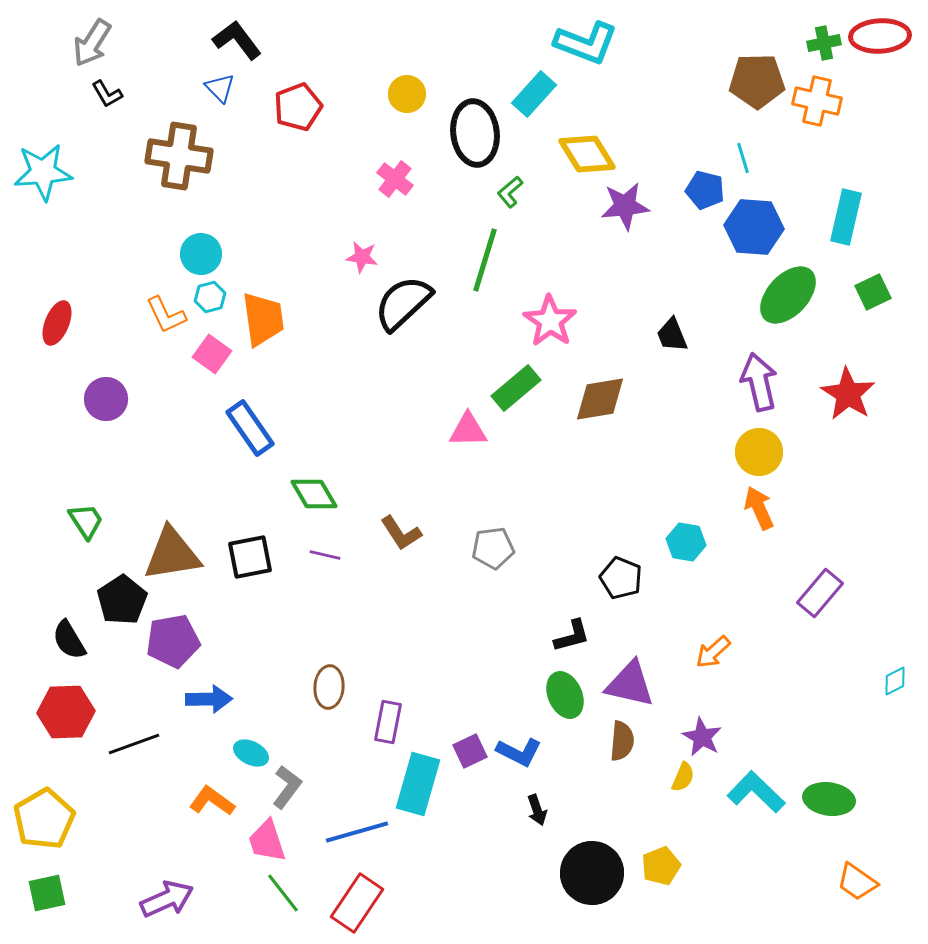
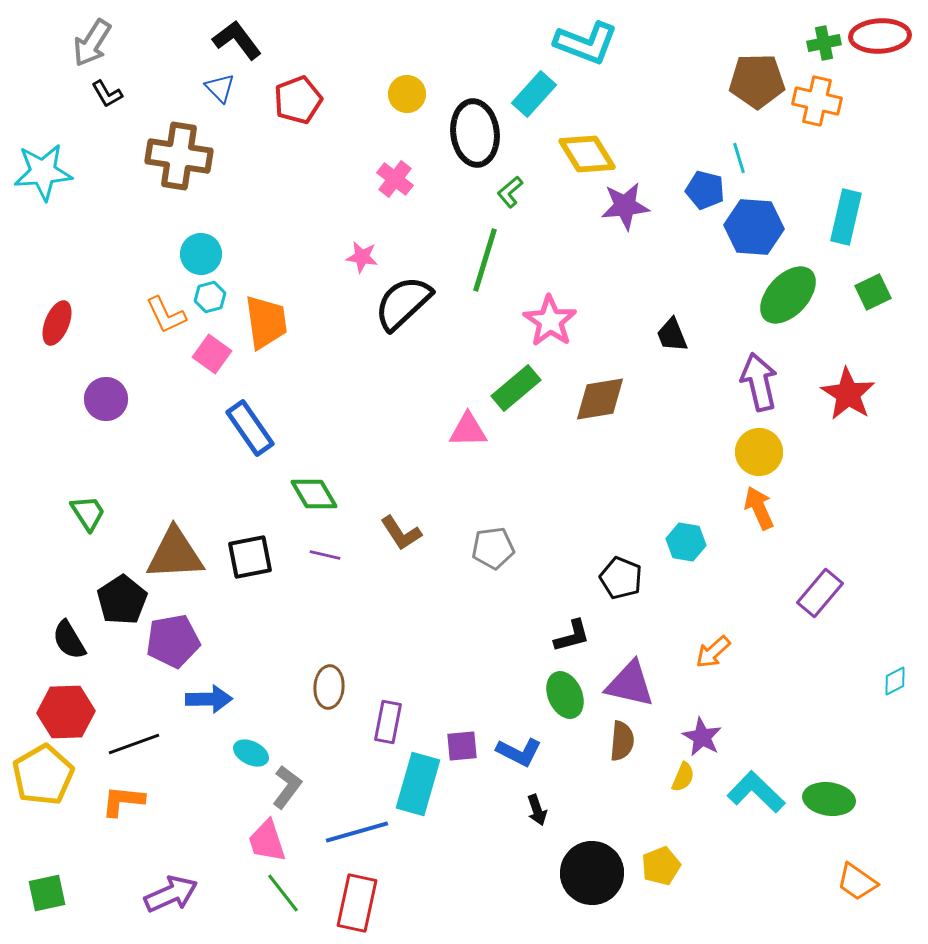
red pentagon at (298, 107): moved 7 px up
cyan line at (743, 158): moved 4 px left
orange trapezoid at (263, 319): moved 3 px right, 3 px down
green trapezoid at (86, 521): moved 2 px right, 8 px up
brown triangle at (172, 554): moved 3 px right; rotated 6 degrees clockwise
purple square at (470, 751): moved 8 px left, 5 px up; rotated 20 degrees clockwise
orange L-shape at (212, 801): moved 89 px left; rotated 30 degrees counterclockwise
yellow pentagon at (44, 819): moved 1 px left, 44 px up
purple arrow at (167, 899): moved 4 px right, 5 px up
red rectangle at (357, 903): rotated 22 degrees counterclockwise
